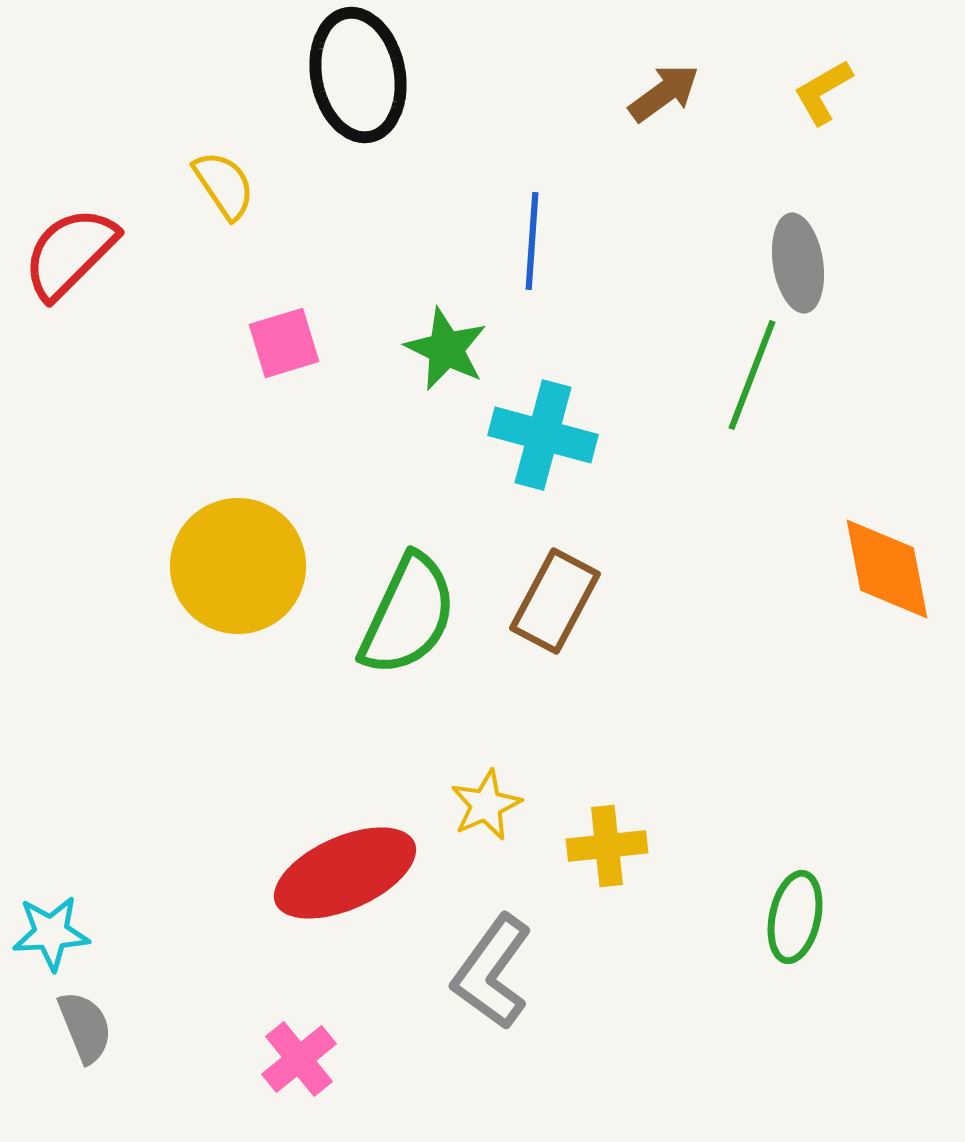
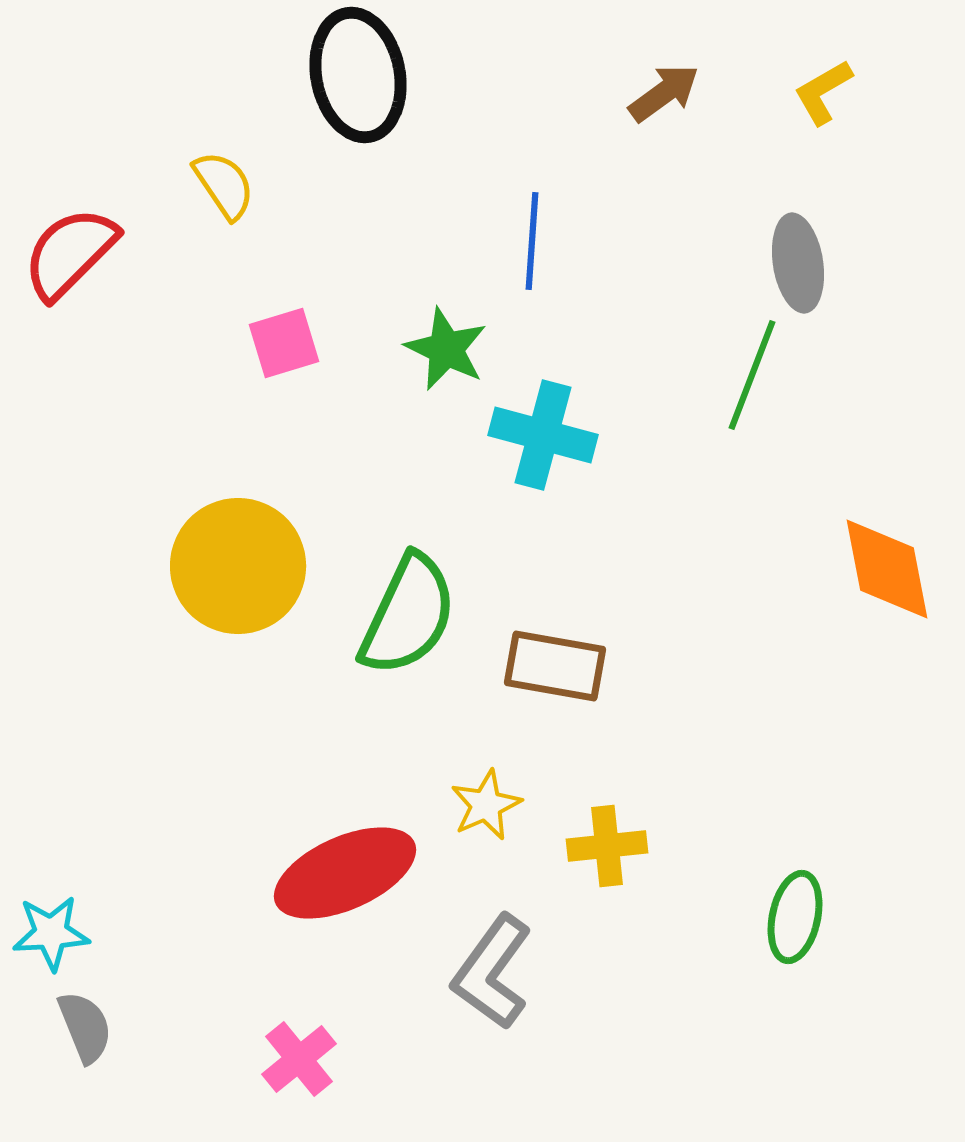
brown rectangle: moved 65 px down; rotated 72 degrees clockwise
